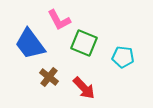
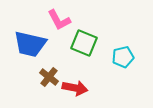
blue trapezoid: rotated 40 degrees counterclockwise
cyan pentagon: rotated 20 degrees counterclockwise
red arrow: moved 9 px left; rotated 35 degrees counterclockwise
